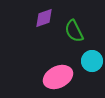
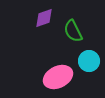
green semicircle: moved 1 px left
cyan circle: moved 3 px left
